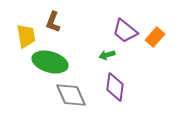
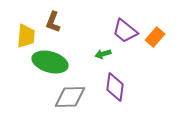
yellow trapezoid: rotated 15 degrees clockwise
green arrow: moved 4 px left, 1 px up
gray diamond: moved 1 px left, 2 px down; rotated 68 degrees counterclockwise
